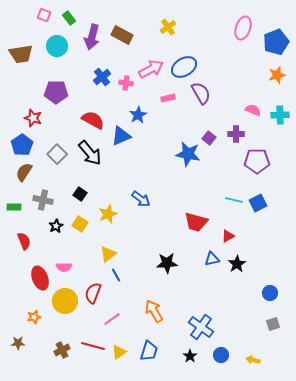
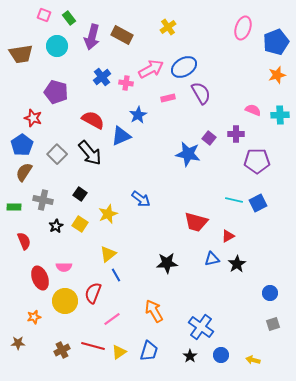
purple pentagon at (56, 92): rotated 15 degrees clockwise
